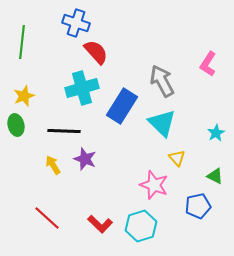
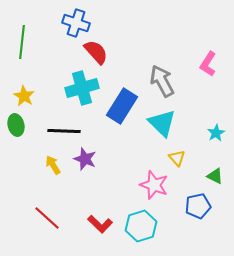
yellow star: rotated 20 degrees counterclockwise
